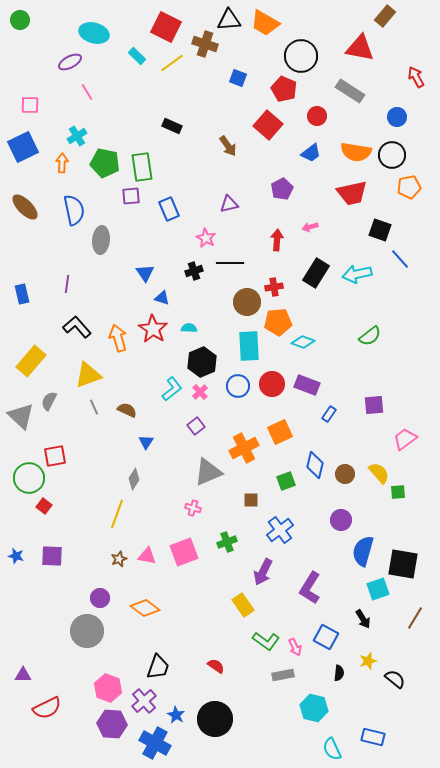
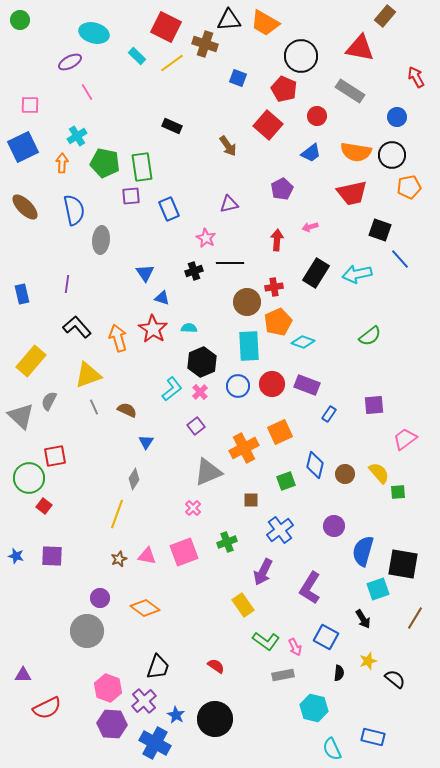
orange pentagon at (278, 322): rotated 20 degrees counterclockwise
pink cross at (193, 508): rotated 28 degrees clockwise
purple circle at (341, 520): moved 7 px left, 6 px down
